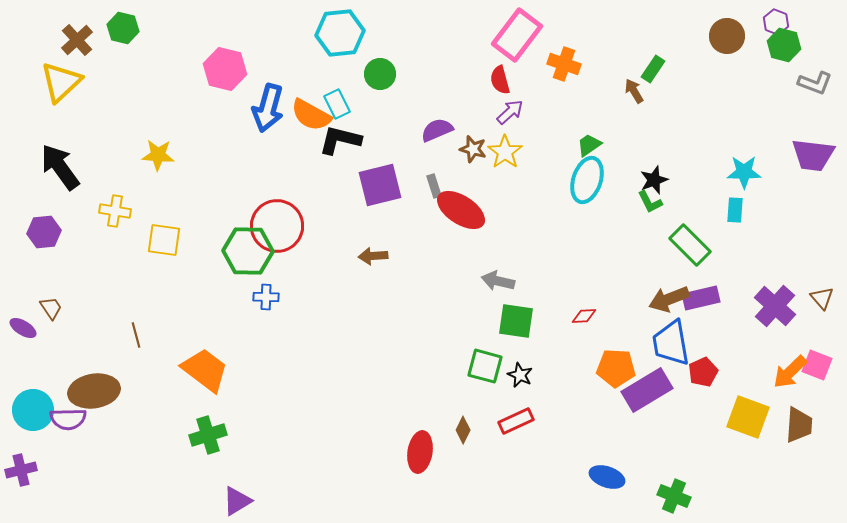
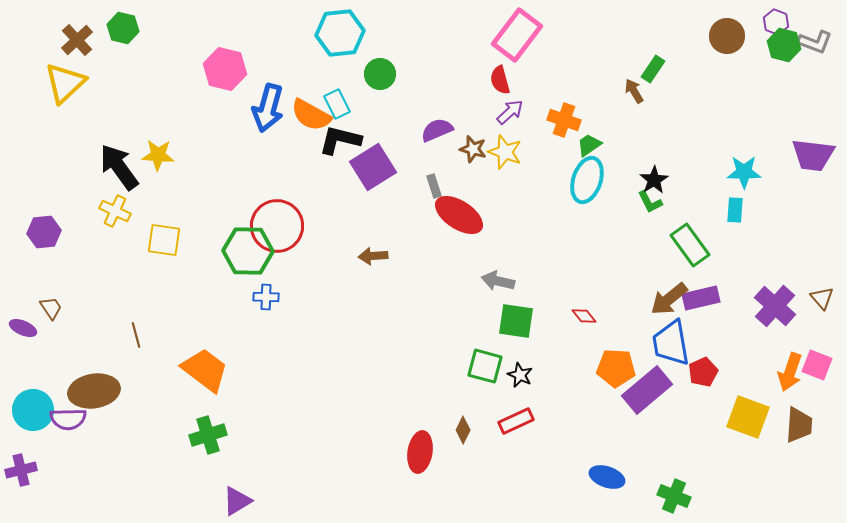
orange cross at (564, 64): moved 56 px down
yellow triangle at (61, 82): moved 4 px right, 1 px down
gray L-shape at (815, 83): moved 41 px up
yellow star at (505, 152): rotated 16 degrees counterclockwise
black arrow at (60, 167): moved 59 px right
black star at (654, 180): rotated 12 degrees counterclockwise
purple square at (380, 185): moved 7 px left, 18 px up; rotated 18 degrees counterclockwise
red ellipse at (461, 210): moved 2 px left, 5 px down
yellow cross at (115, 211): rotated 16 degrees clockwise
green rectangle at (690, 245): rotated 9 degrees clockwise
brown arrow at (669, 299): rotated 18 degrees counterclockwise
red diamond at (584, 316): rotated 55 degrees clockwise
purple ellipse at (23, 328): rotated 8 degrees counterclockwise
orange arrow at (790, 372): rotated 27 degrees counterclockwise
purple rectangle at (647, 390): rotated 9 degrees counterclockwise
